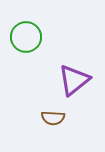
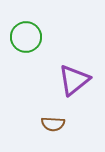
brown semicircle: moved 6 px down
